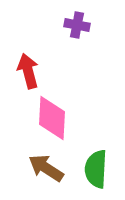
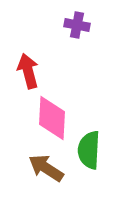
green semicircle: moved 7 px left, 19 px up
